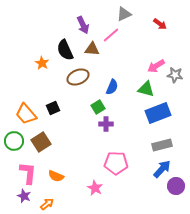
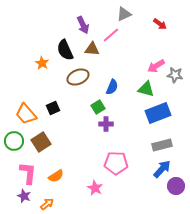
orange semicircle: rotated 56 degrees counterclockwise
